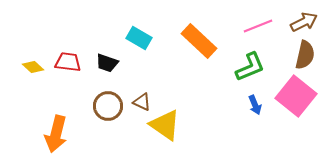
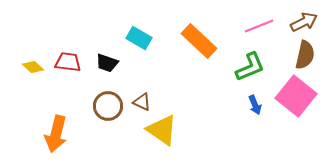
pink line: moved 1 px right
yellow triangle: moved 3 px left, 5 px down
